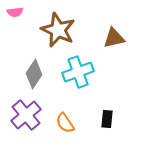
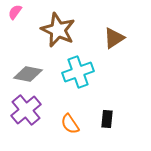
pink semicircle: rotated 133 degrees clockwise
brown triangle: rotated 20 degrees counterclockwise
gray diamond: moved 6 px left; rotated 68 degrees clockwise
purple cross: moved 5 px up
orange semicircle: moved 5 px right, 1 px down
